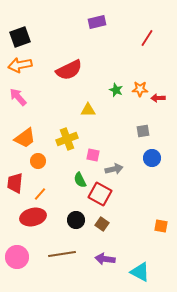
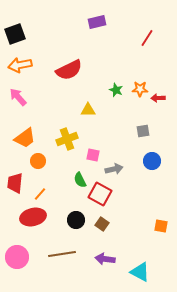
black square: moved 5 px left, 3 px up
blue circle: moved 3 px down
